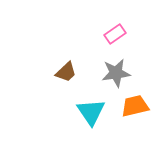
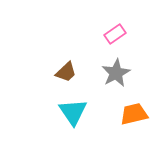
gray star: rotated 20 degrees counterclockwise
orange trapezoid: moved 1 px left, 8 px down
cyan triangle: moved 18 px left
